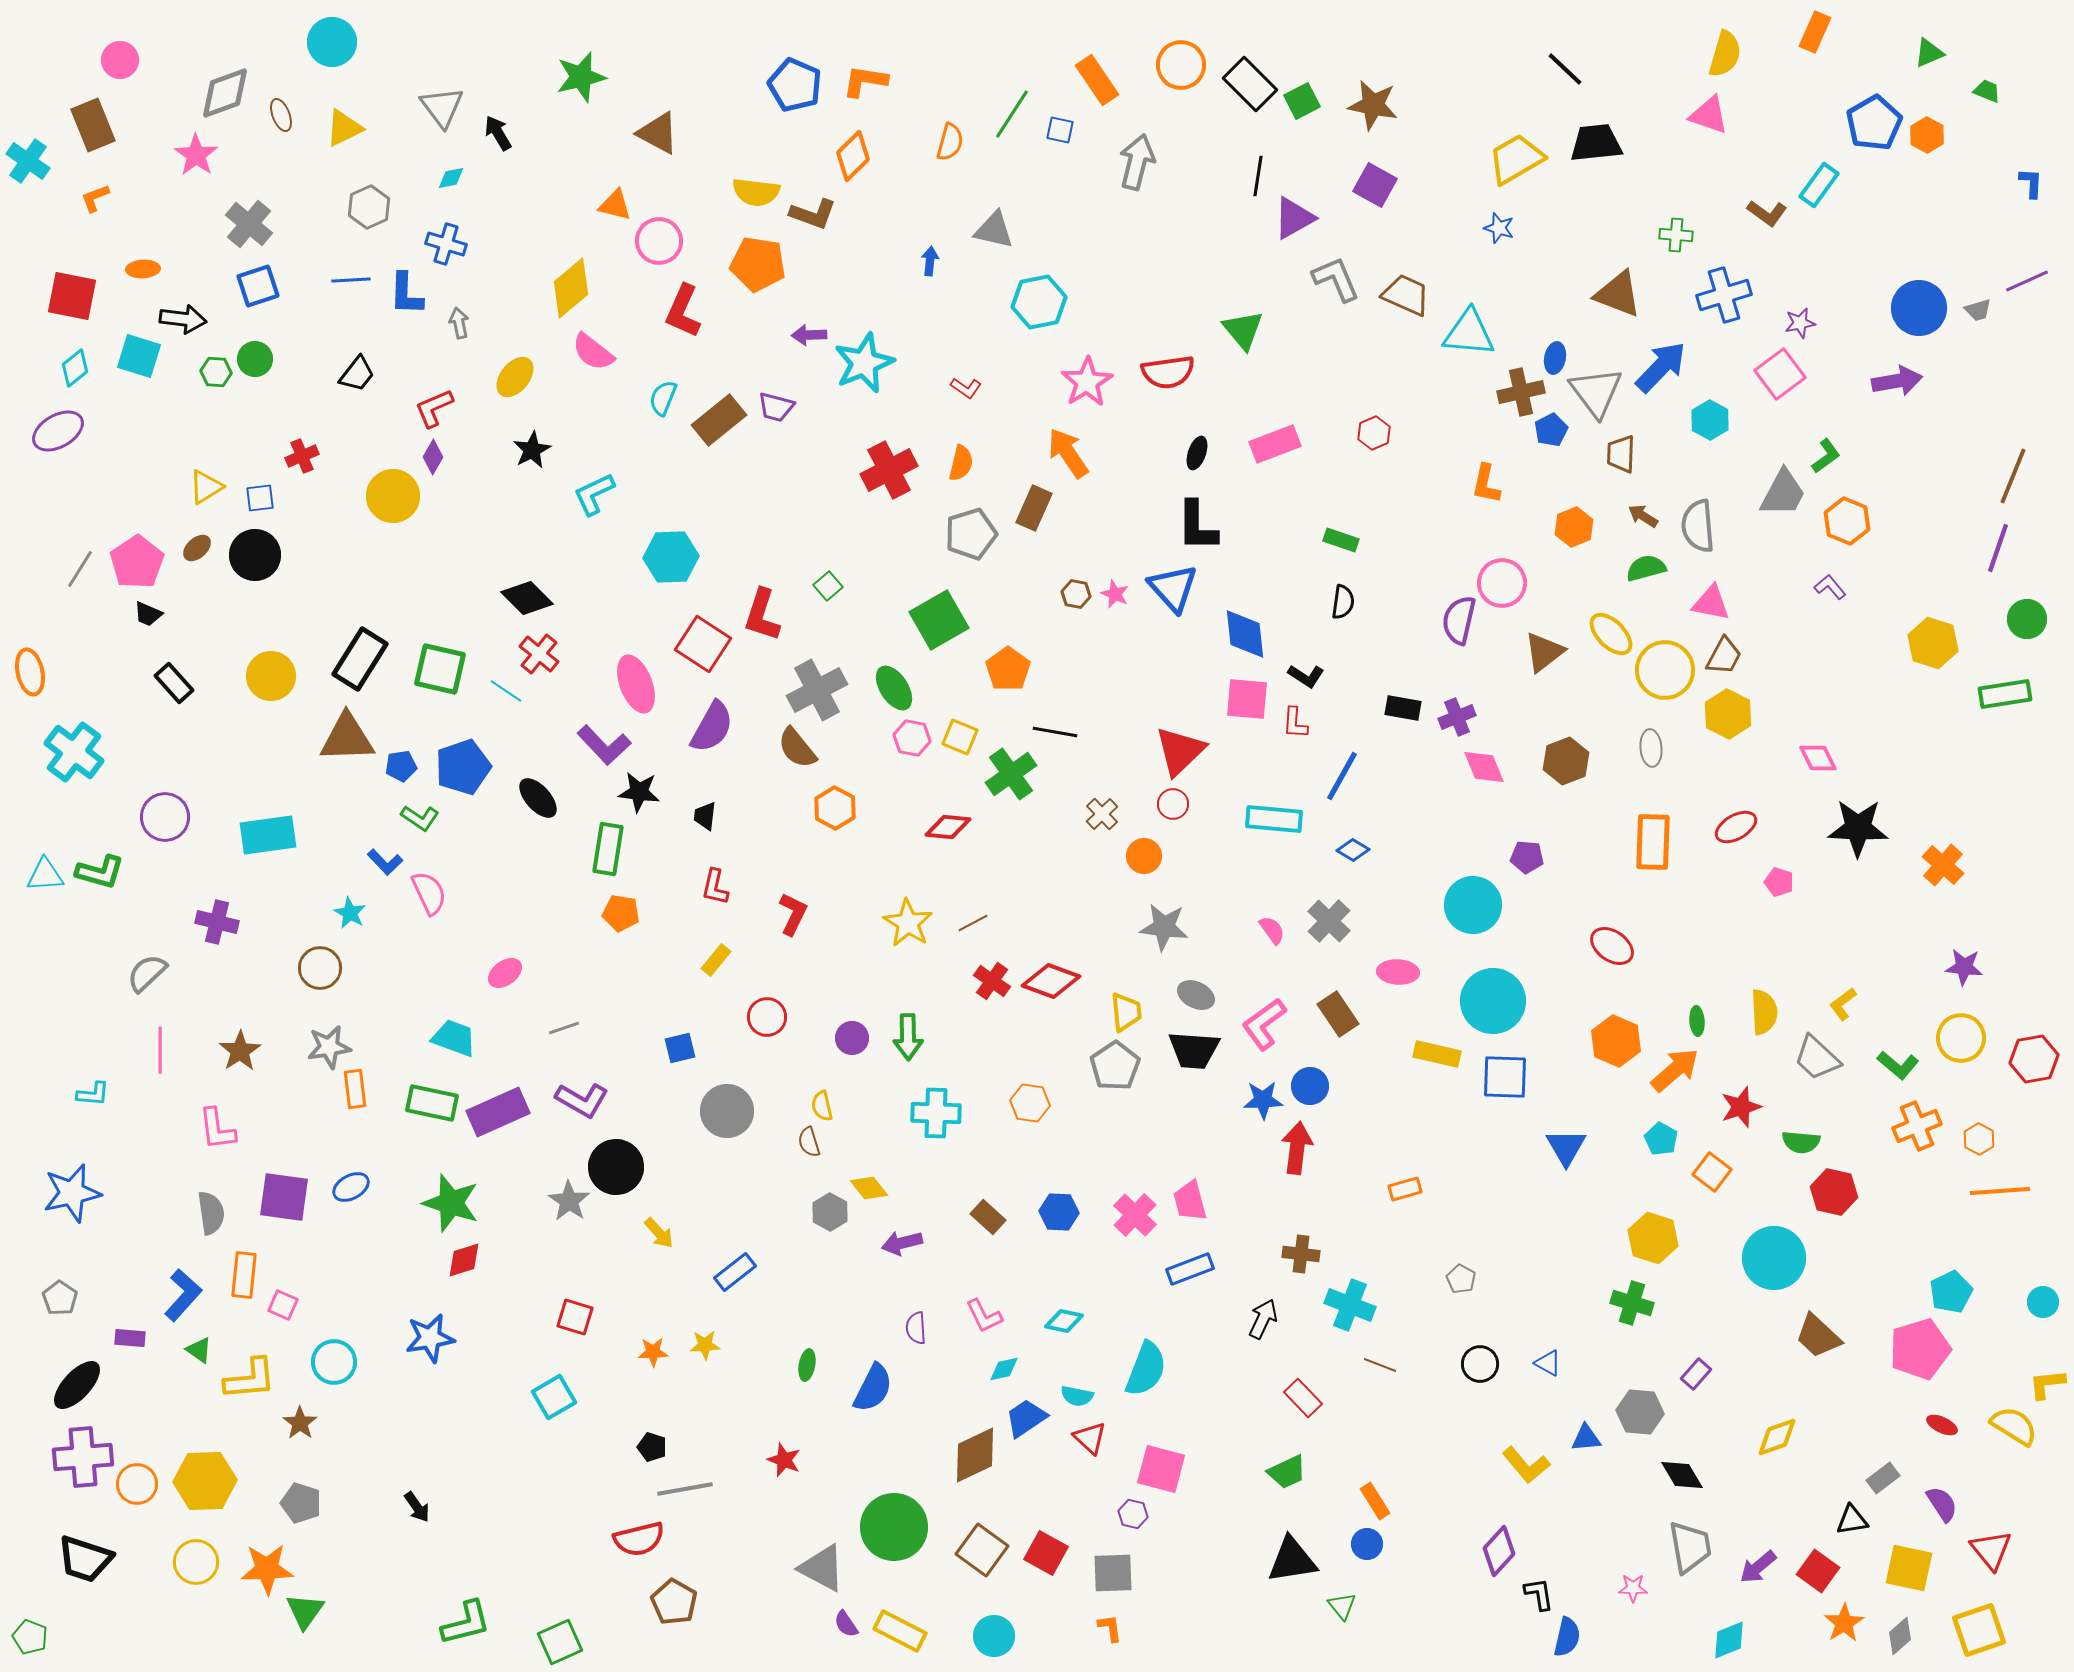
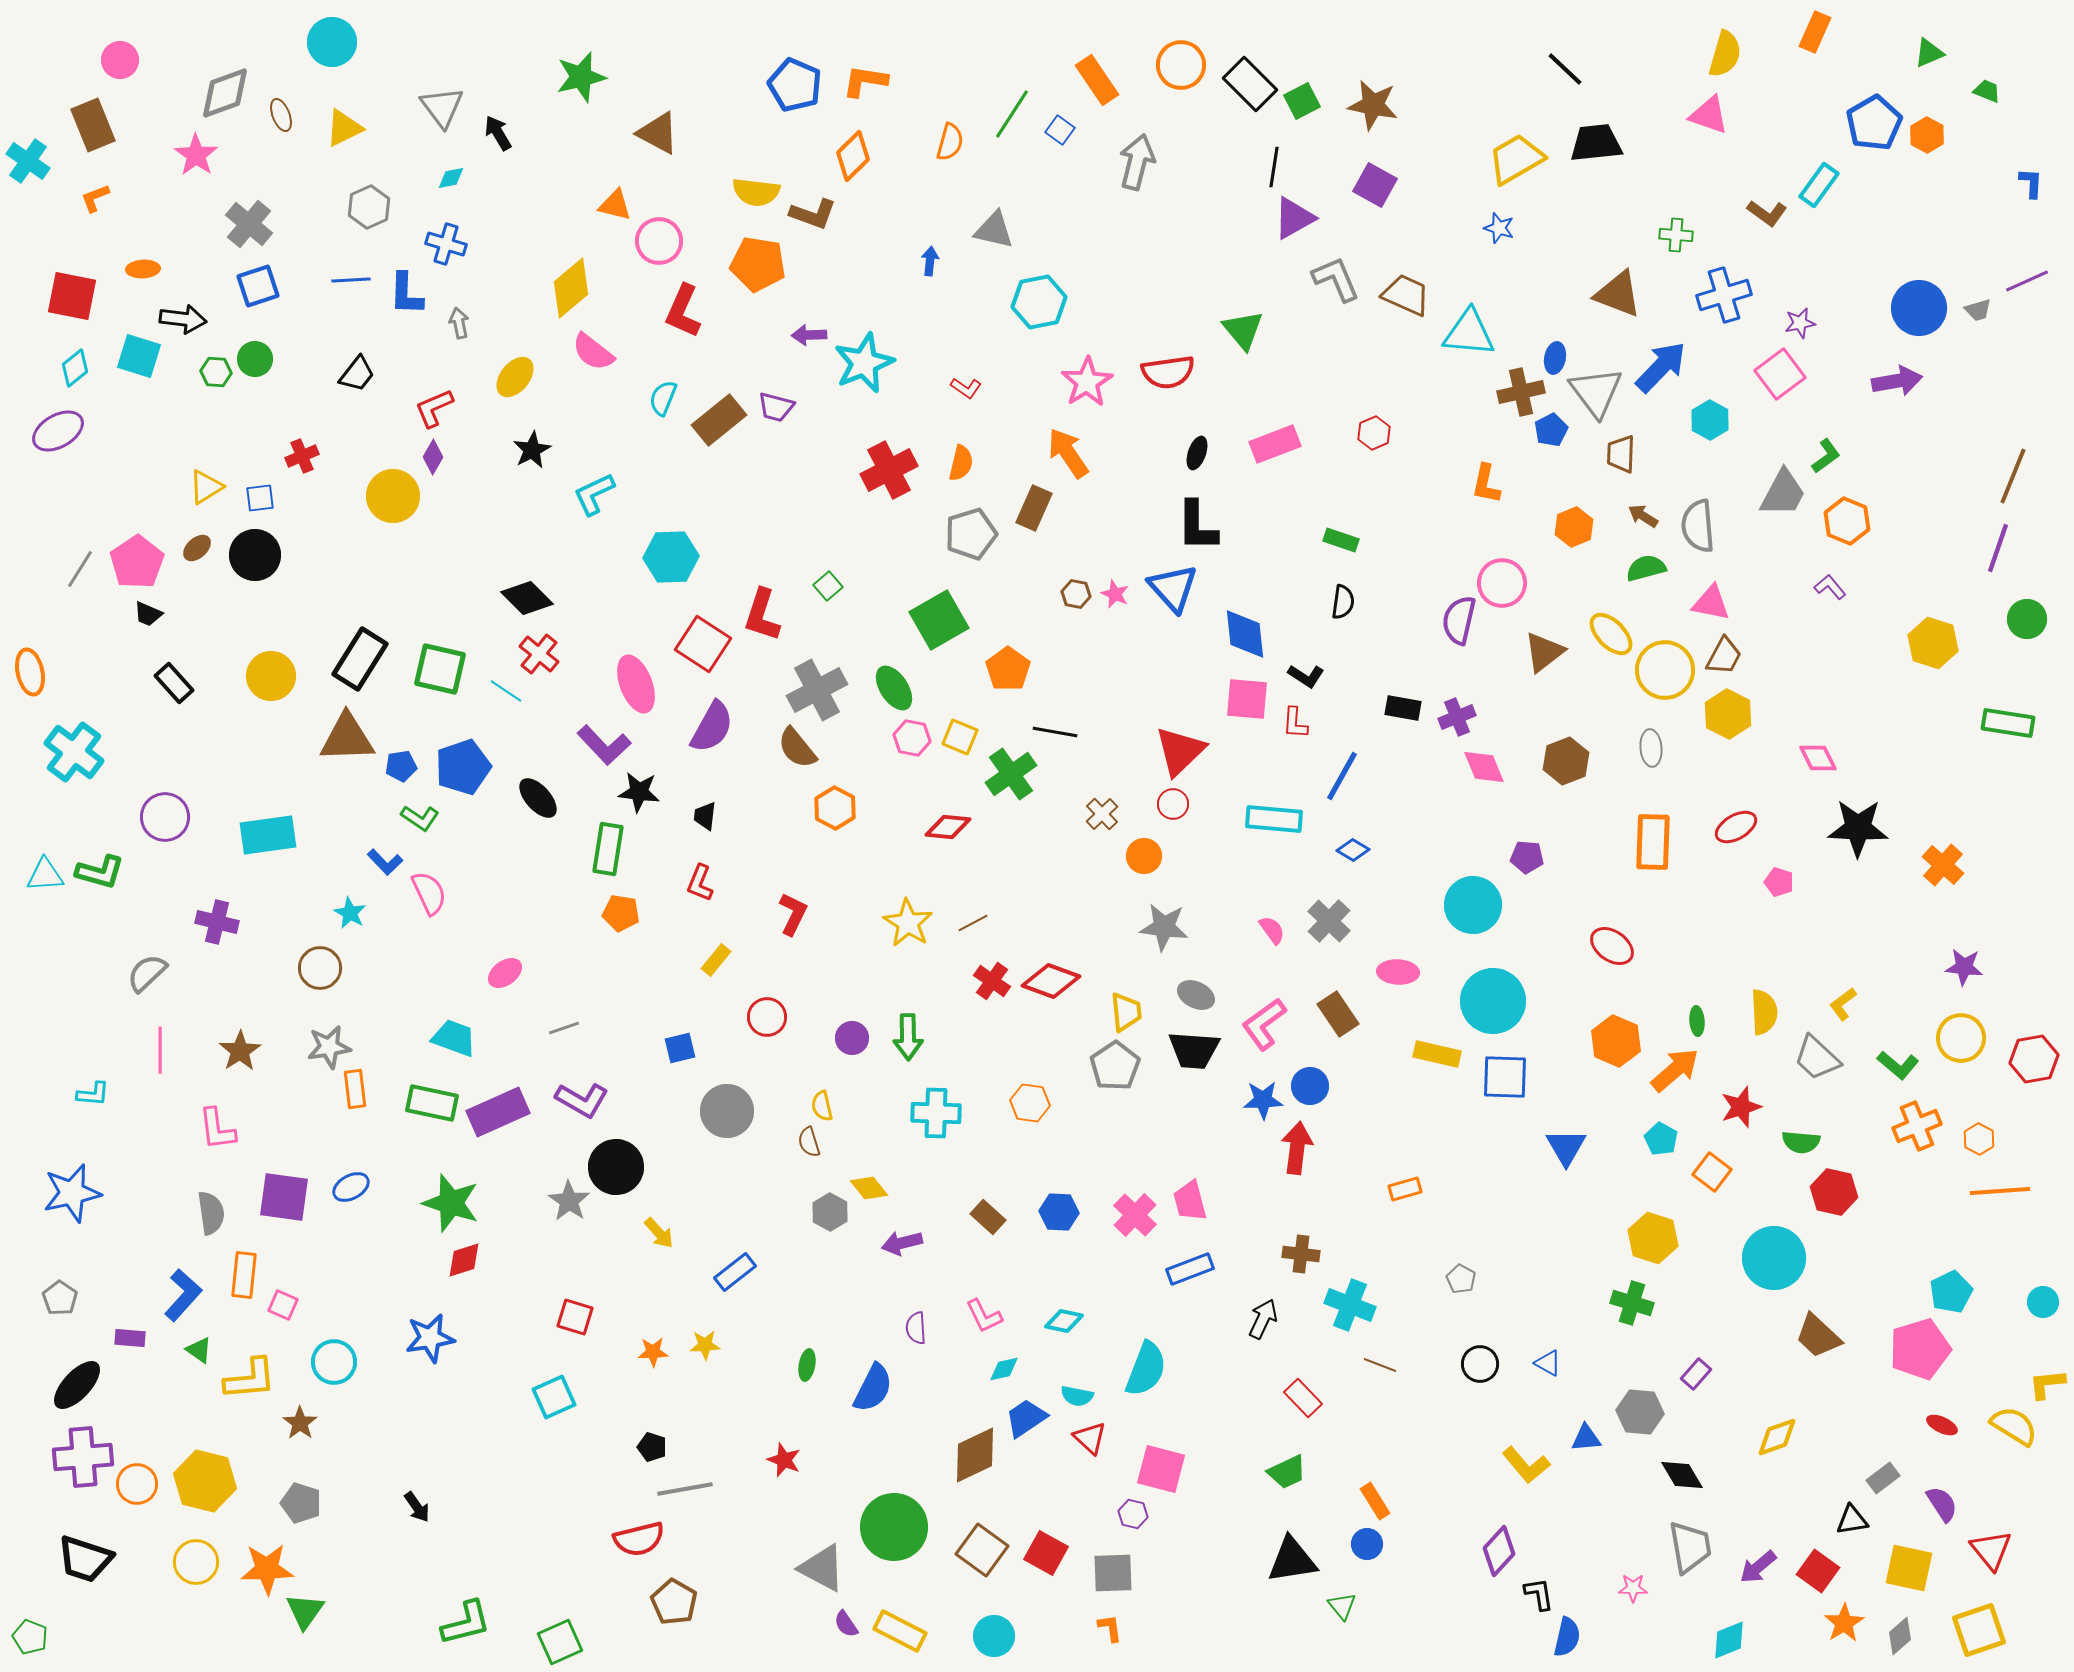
blue square at (1060, 130): rotated 24 degrees clockwise
black line at (1258, 176): moved 16 px right, 9 px up
green rectangle at (2005, 694): moved 3 px right, 29 px down; rotated 18 degrees clockwise
red L-shape at (715, 887): moved 15 px left, 4 px up; rotated 9 degrees clockwise
cyan square at (554, 1397): rotated 6 degrees clockwise
yellow hexagon at (205, 1481): rotated 16 degrees clockwise
